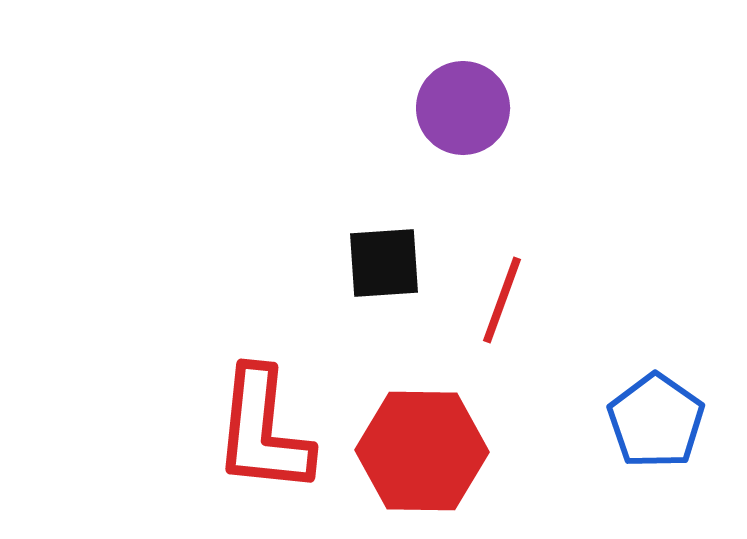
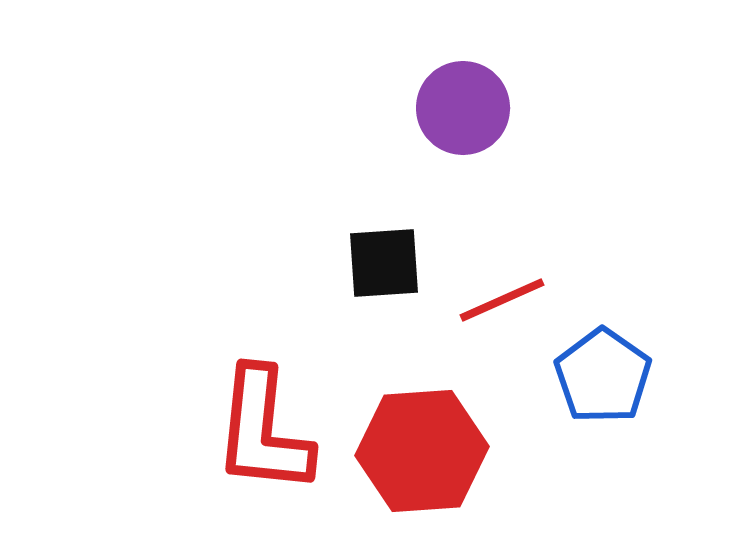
red line: rotated 46 degrees clockwise
blue pentagon: moved 53 px left, 45 px up
red hexagon: rotated 5 degrees counterclockwise
